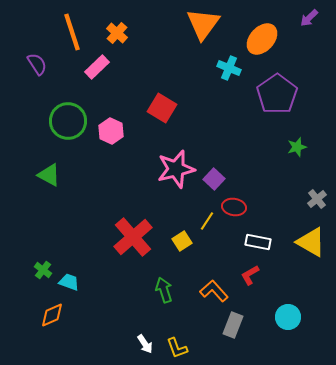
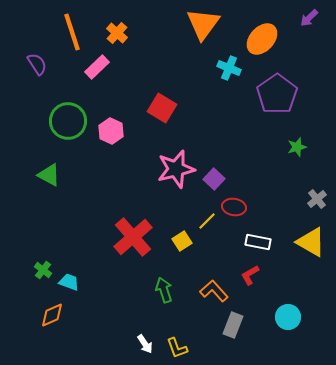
yellow line: rotated 12 degrees clockwise
